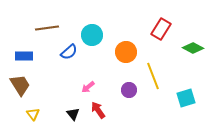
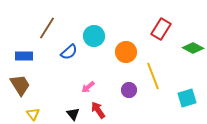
brown line: rotated 50 degrees counterclockwise
cyan circle: moved 2 px right, 1 px down
cyan square: moved 1 px right
